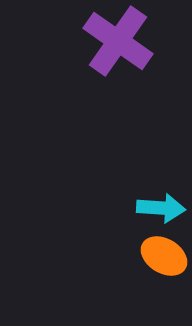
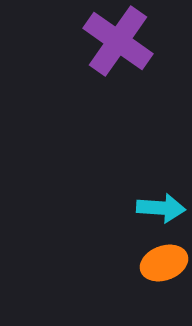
orange ellipse: moved 7 px down; rotated 51 degrees counterclockwise
